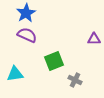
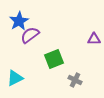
blue star: moved 7 px left, 8 px down
purple semicircle: moved 3 px right; rotated 60 degrees counterclockwise
green square: moved 2 px up
cyan triangle: moved 4 px down; rotated 18 degrees counterclockwise
